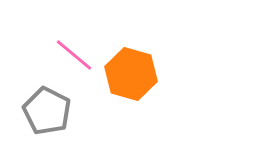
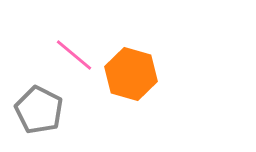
gray pentagon: moved 8 px left, 1 px up
